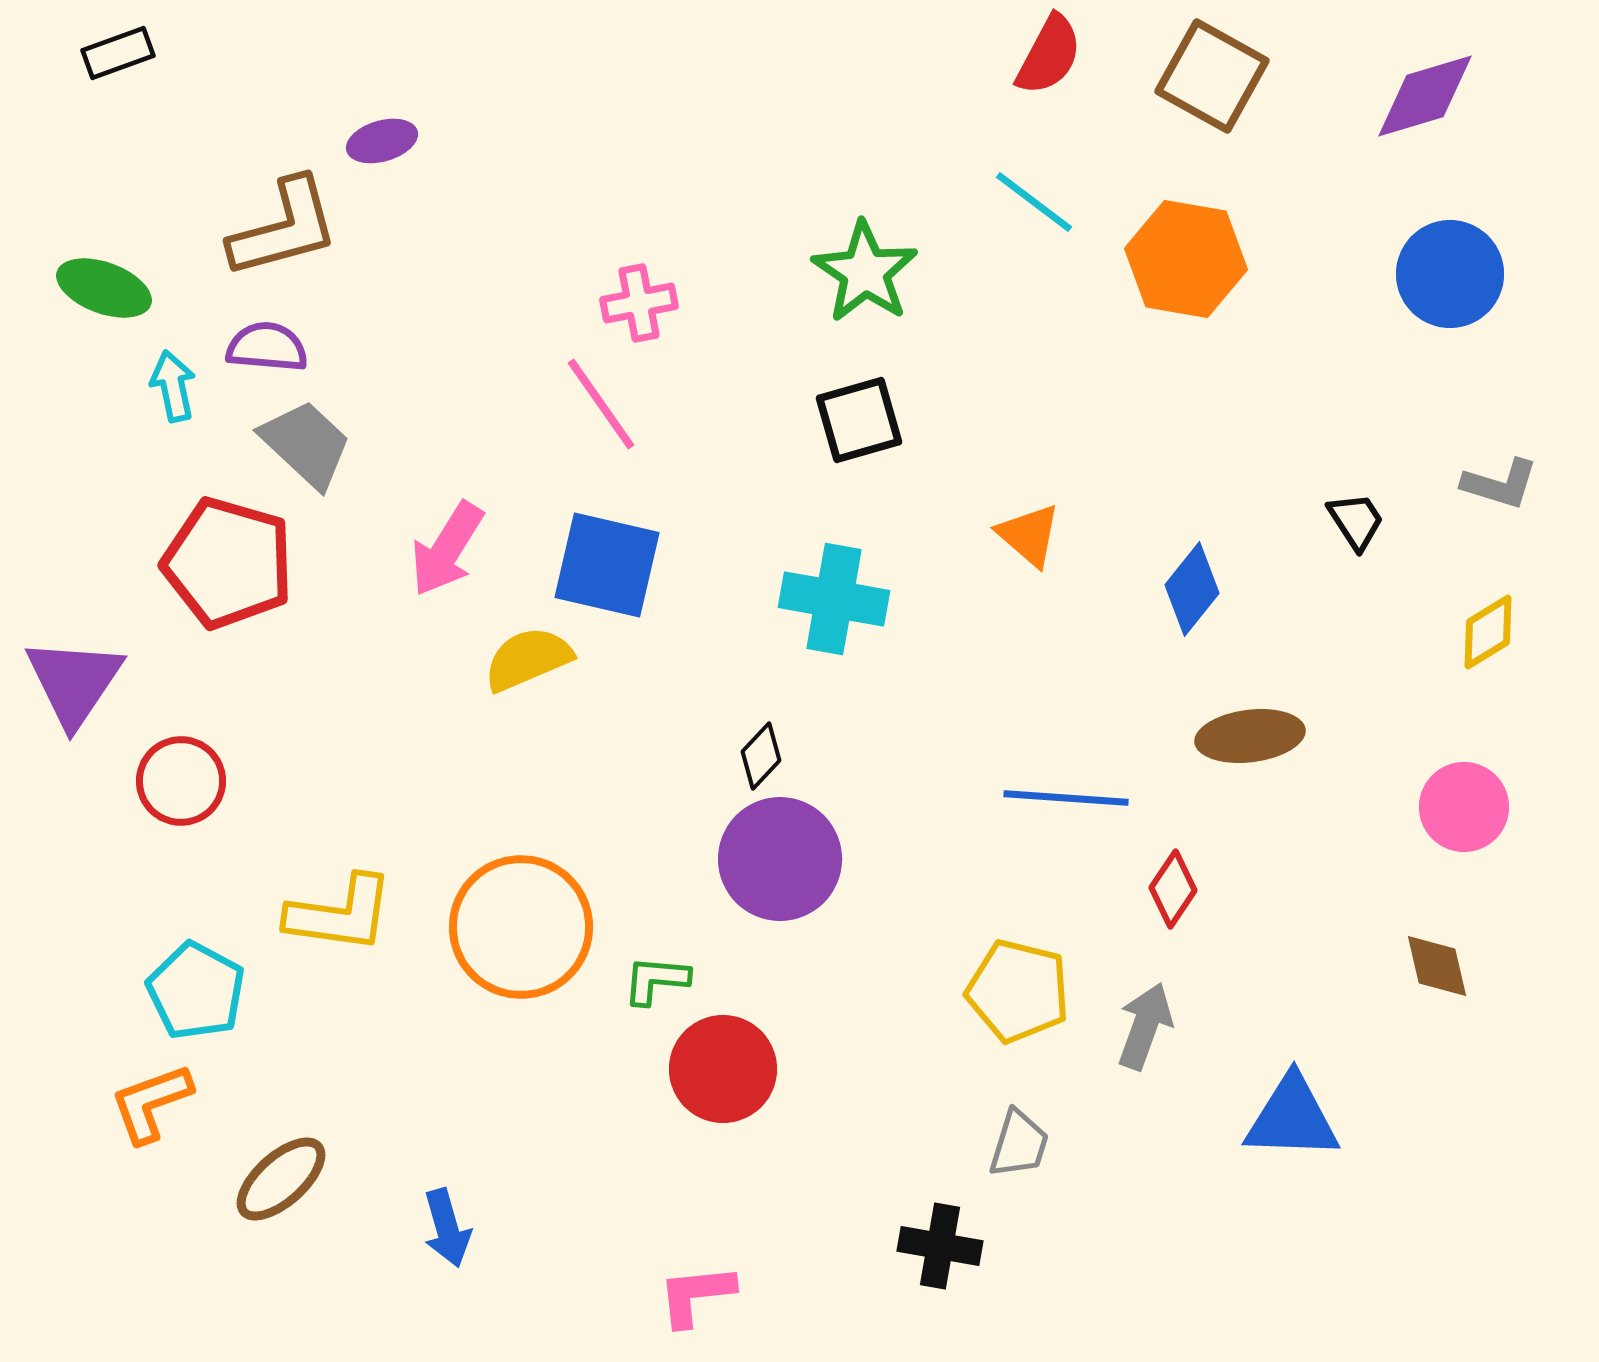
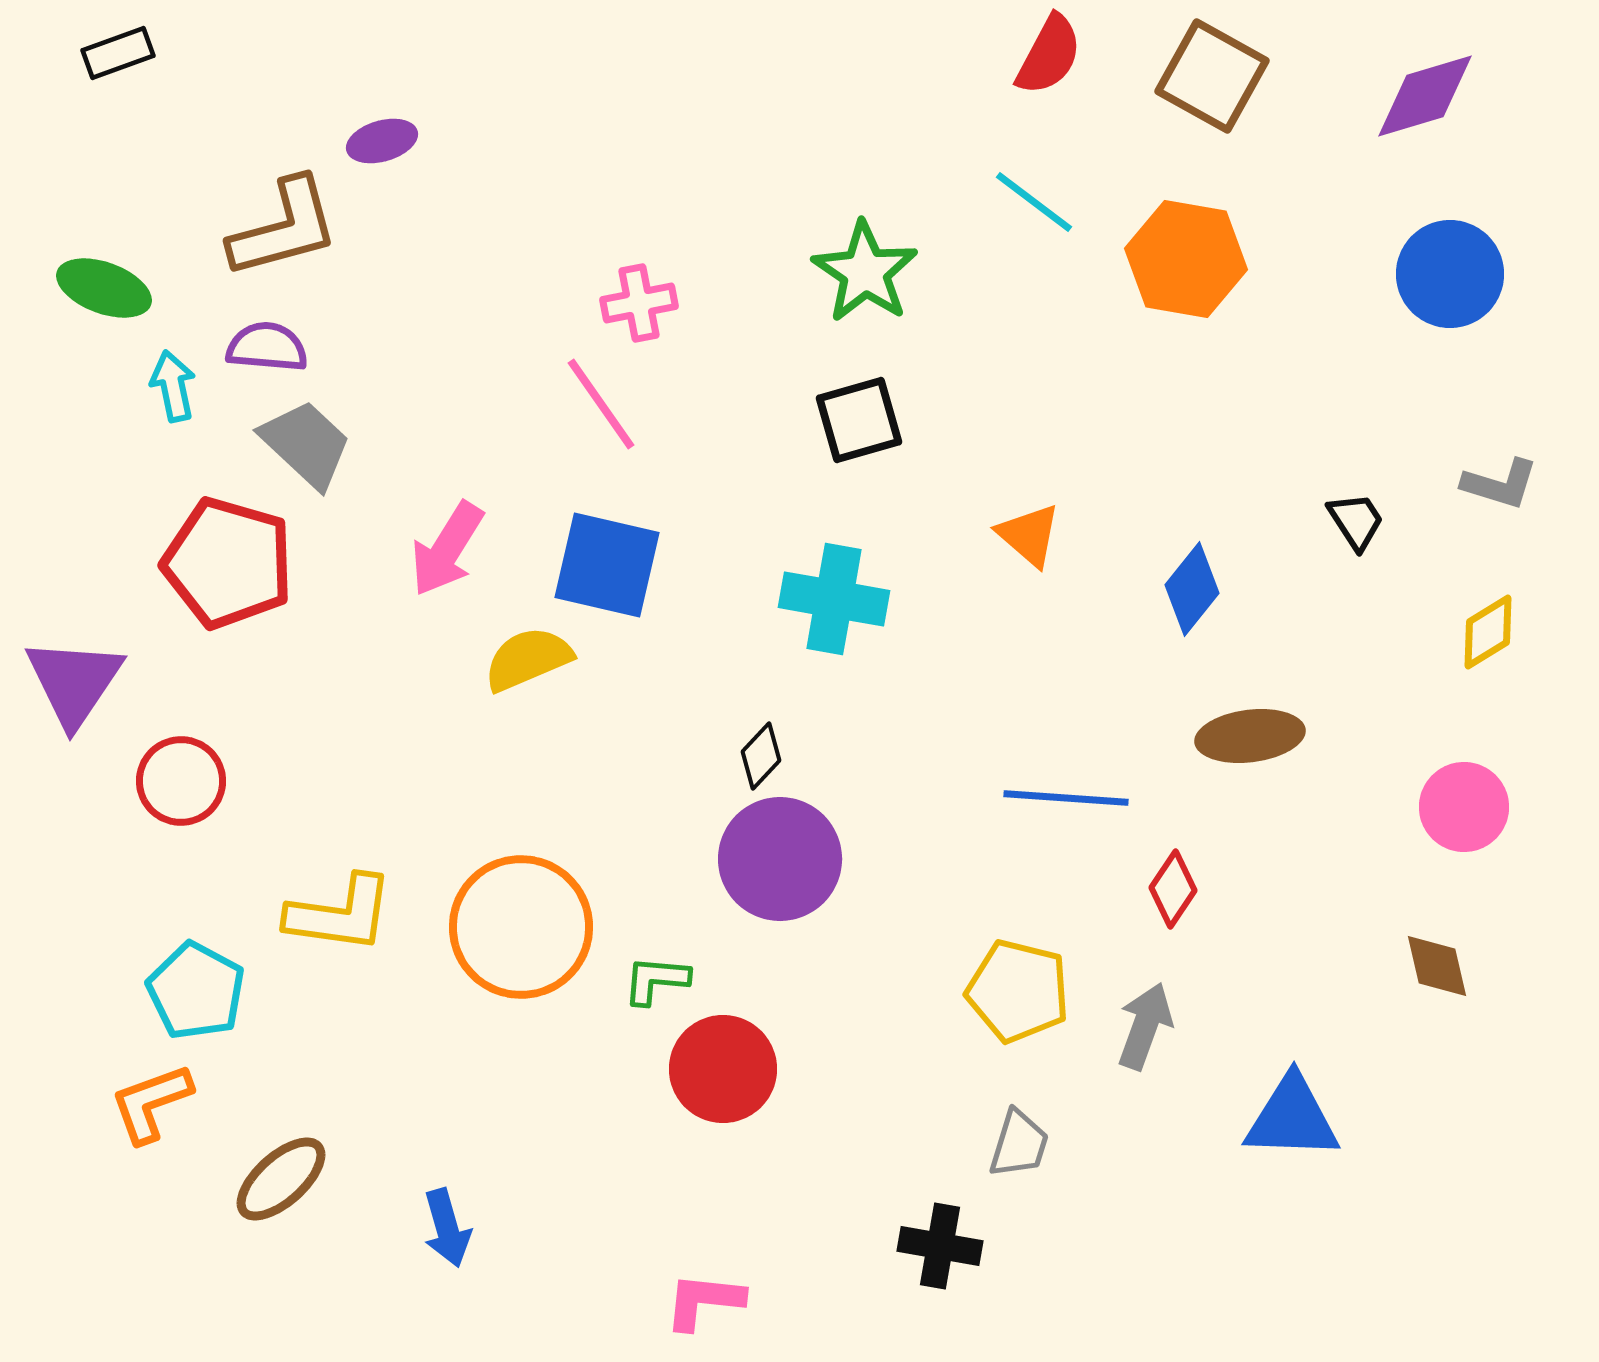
pink L-shape at (696, 1295): moved 8 px right, 6 px down; rotated 12 degrees clockwise
